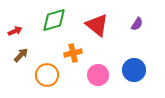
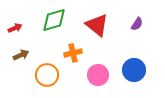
red arrow: moved 3 px up
brown arrow: rotated 21 degrees clockwise
